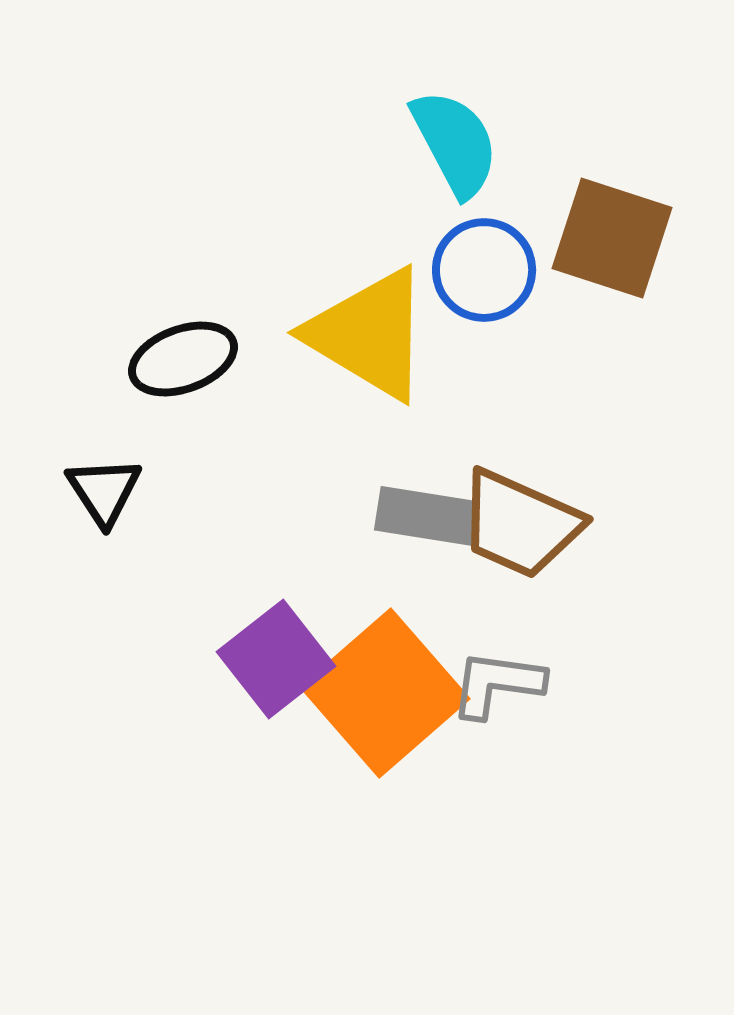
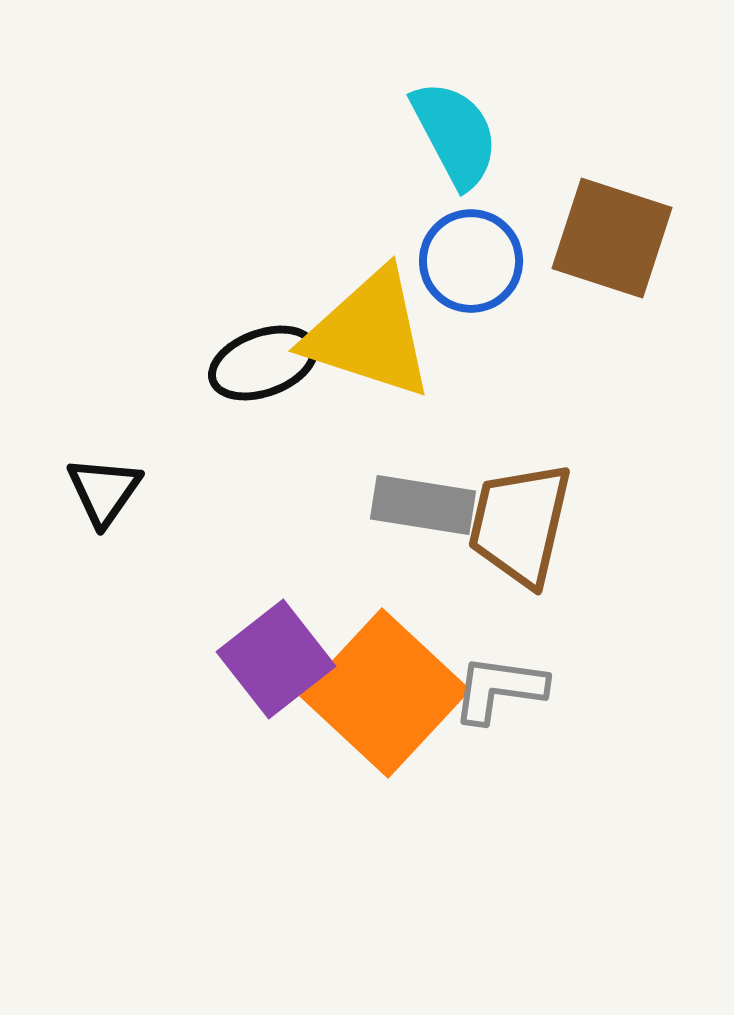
cyan semicircle: moved 9 px up
blue circle: moved 13 px left, 9 px up
yellow triangle: rotated 13 degrees counterclockwise
black ellipse: moved 80 px right, 4 px down
black triangle: rotated 8 degrees clockwise
gray rectangle: moved 4 px left, 11 px up
brown trapezoid: rotated 79 degrees clockwise
gray L-shape: moved 2 px right, 5 px down
orange square: rotated 6 degrees counterclockwise
